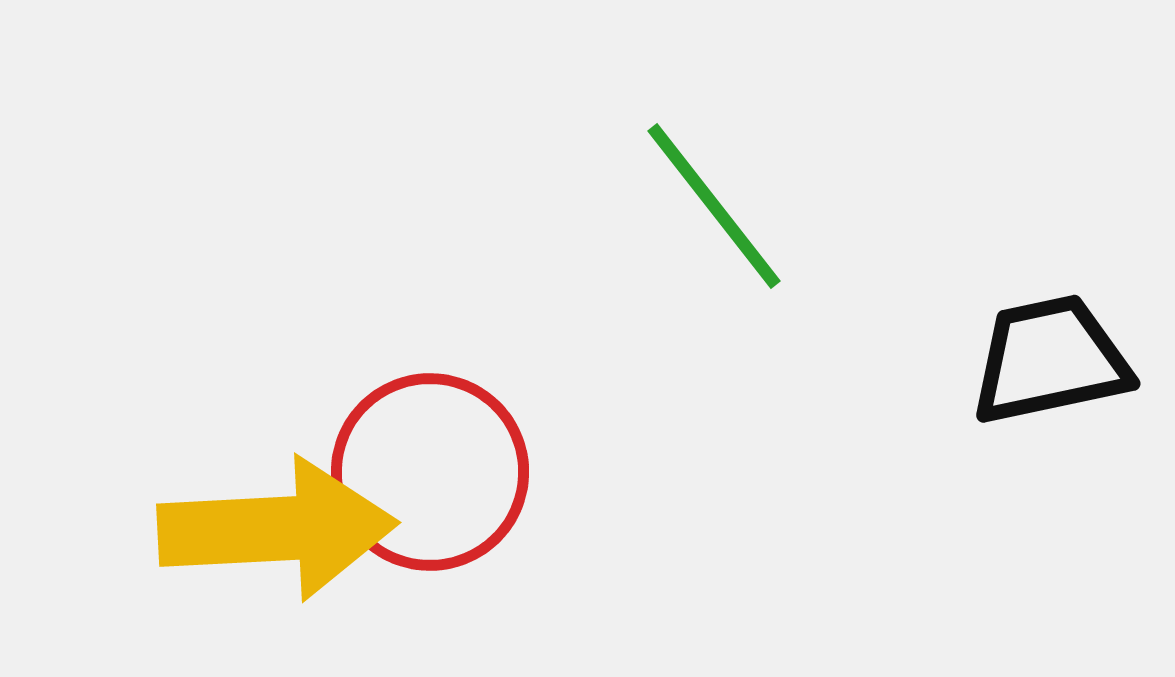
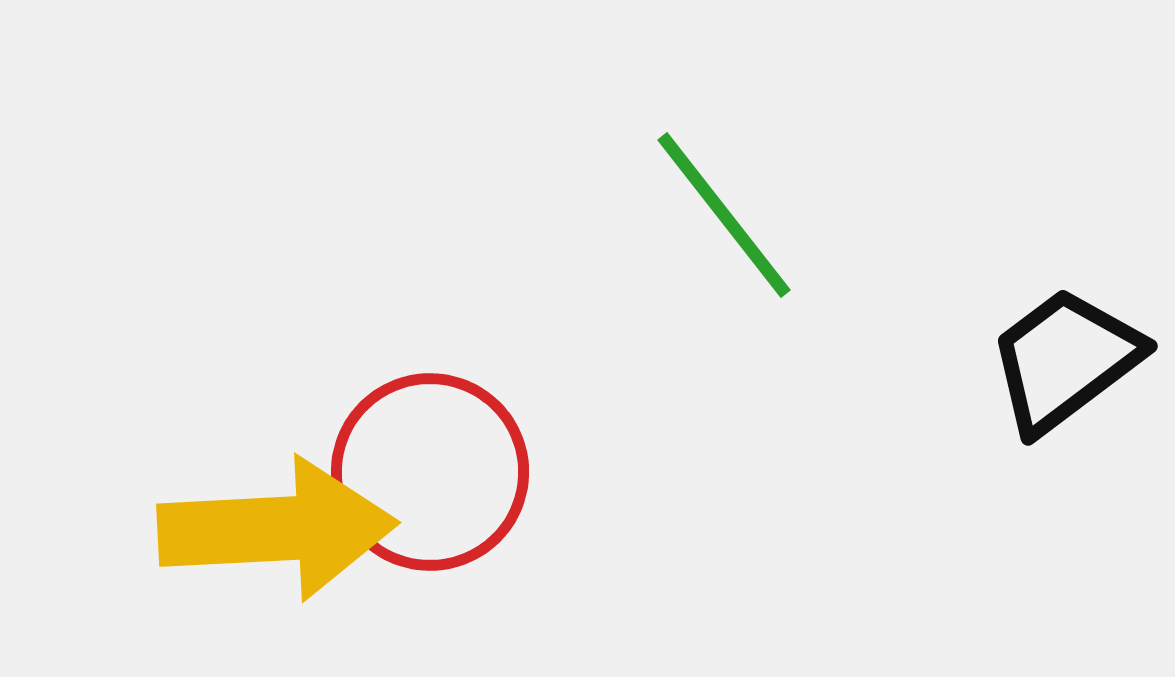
green line: moved 10 px right, 9 px down
black trapezoid: moved 15 px right; rotated 25 degrees counterclockwise
